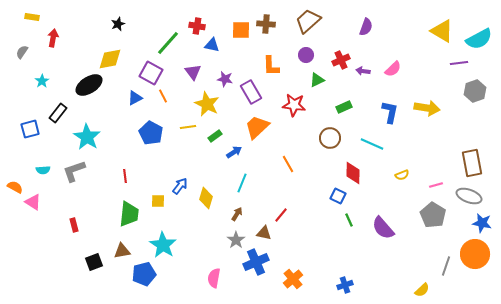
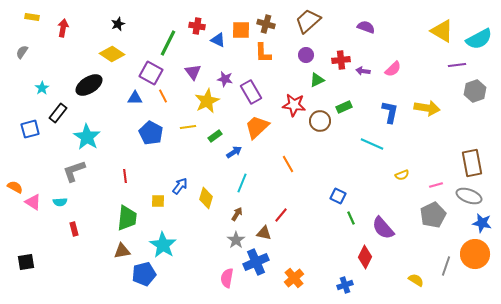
brown cross at (266, 24): rotated 12 degrees clockwise
purple semicircle at (366, 27): rotated 90 degrees counterclockwise
red arrow at (53, 38): moved 10 px right, 10 px up
green line at (168, 43): rotated 16 degrees counterclockwise
blue triangle at (212, 45): moved 6 px right, 5 px up; rotated 14 degrees clockwise
yellow diamond at (110, 59): moved 2 px right, 5 px up; rotated 45 degrees clockwise
red cross at (341, 60): rotated 18 degrees clockwise
purple line at (459, 63): moved 2 px left, 2 px down
orange L-shape at (271, 66): moved 8 px left, 13 px up
cyan star at (42, 81): moved 7 px down
blue triangle at (135, 98): rotated 28 degrees clockwise
yellow star at (207, 104): moved 3 px up; rotated 20 degrees clockwise
brown circle at (330, 138): moved 10 px left, 17 px up
cyan semicircle at (43, 170): moved 17 px right, 32 px down
red diamond at (353, 173): moved 12 px right, 84 px down; rotated 25 degrees clockwise
green trapezoid at (129, 214): moved 2 px left, 4 px down
gray pentagon at (433, 215): rotated 15 degrees clockwise
green line at (349, 220): moved 2 px right, 2 px up
red rectangle at (74, 225): moved 4 px down
black square at (94, 262): moved 68 px left; rotated 12 degrees clockwise
pink semicircle at (214, 278): moved 13 px right
orange cross at (293, 279): moved 1 px right, 1 px up
yellow semicircle at (422, 290): moved 6 px left, 10 px up; rotated 105 degrees counterclockwise
